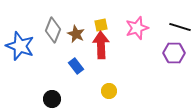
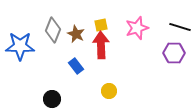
blue star: rotated 20 degrees counterclockwise
